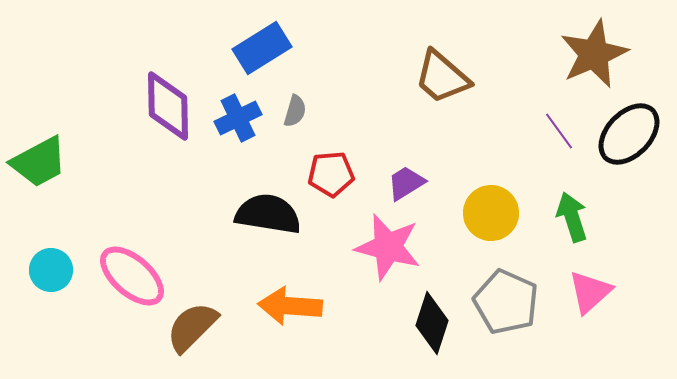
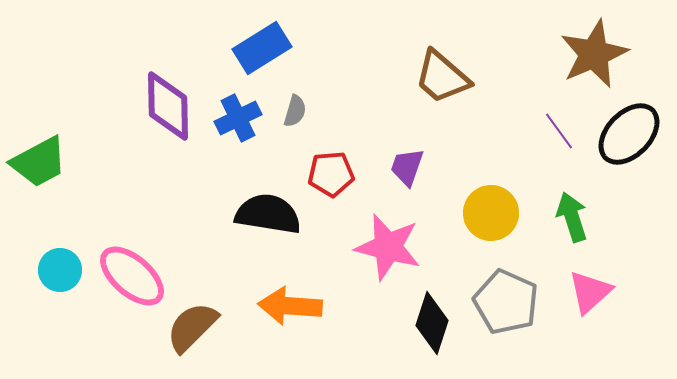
purple trapezoid: moved 1 px right, 16 px up; rotated 39 degrees counterclockwise
cyan circle: moved 9 px right
